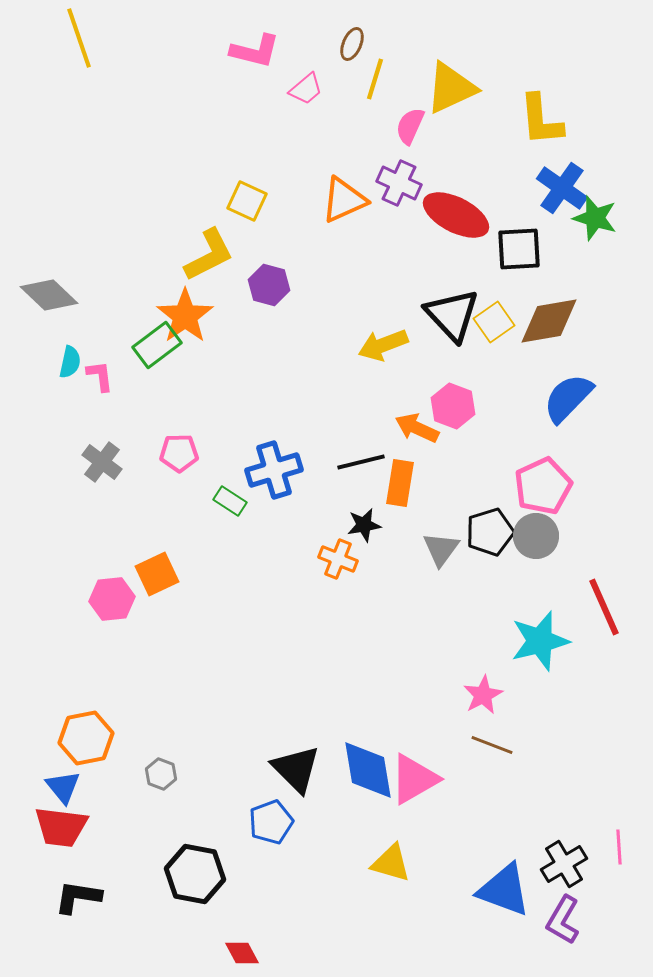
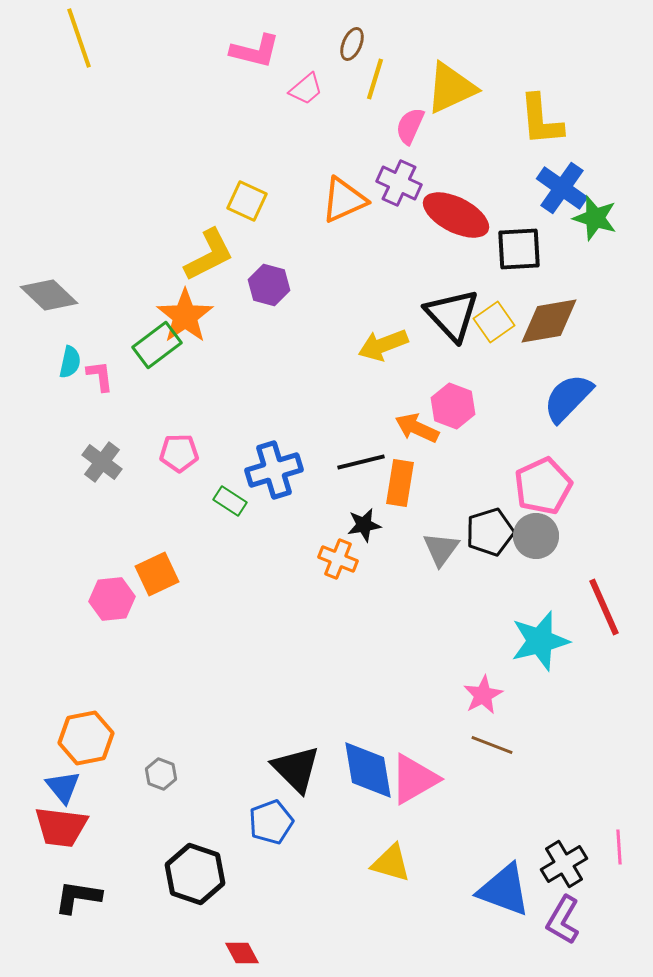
black hexagon at (195, 874): rotated 8 degrees clockwise
